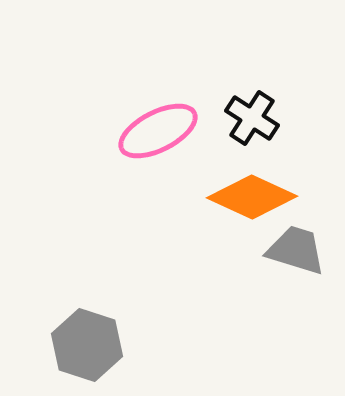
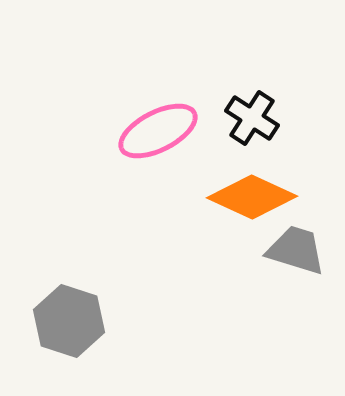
gray hexagon: moved 18 px left, 24 px up
